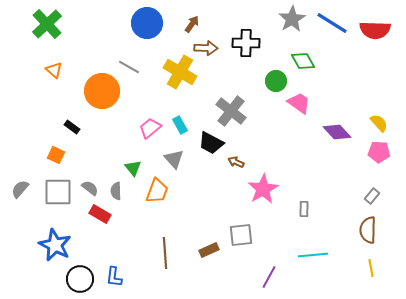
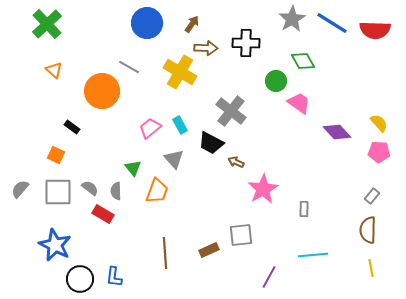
red rectangle at (100, 214): moved 3 px right
